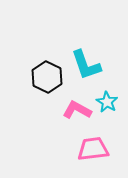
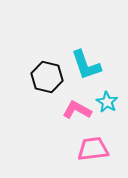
black hexagon: rotated 12 degrees counterclockwise
